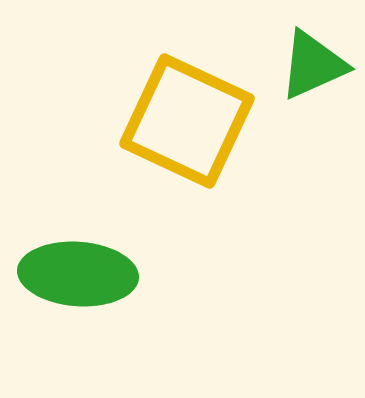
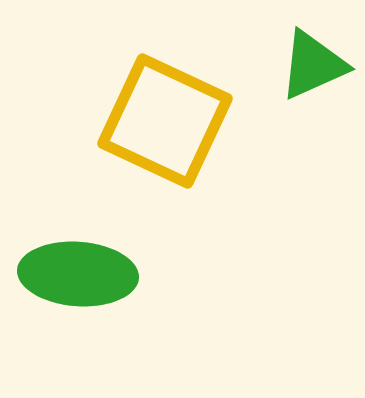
yellow square: moved 22 px left
